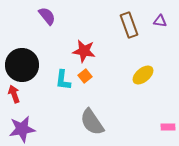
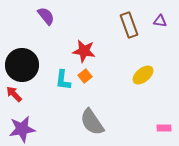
purple semicircle: moved 1 px left
red arrow: rotated 24 degrees counterclockwise
pink rectangle: moved 4 px left, 1 px down
